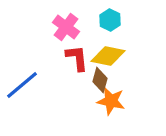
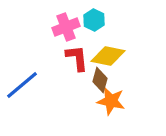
cyan hexagon: moved 16 px left
pink cross: rotated 32 degrees clockwise
